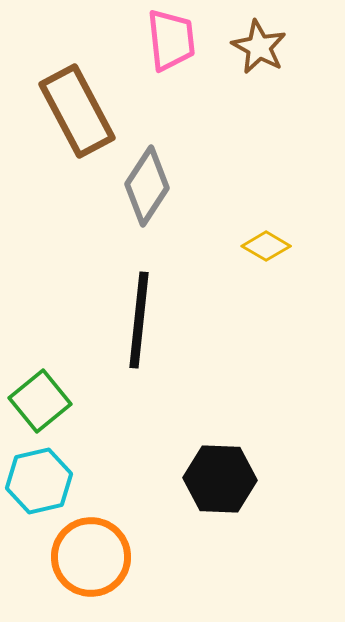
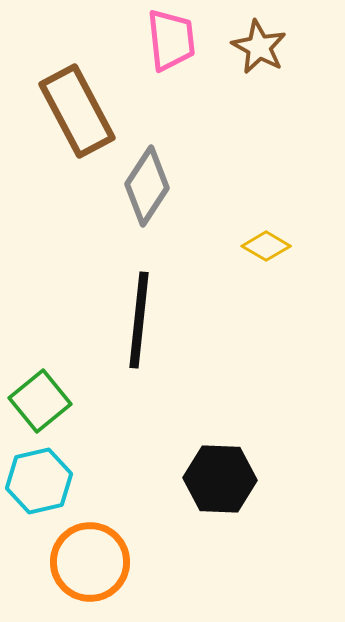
orange circle: moved 1 px left, 5 px down
